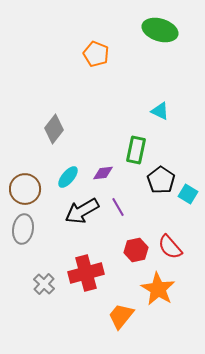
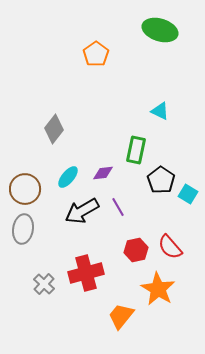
orange pentagon: rotated 15 degrees clockwise
